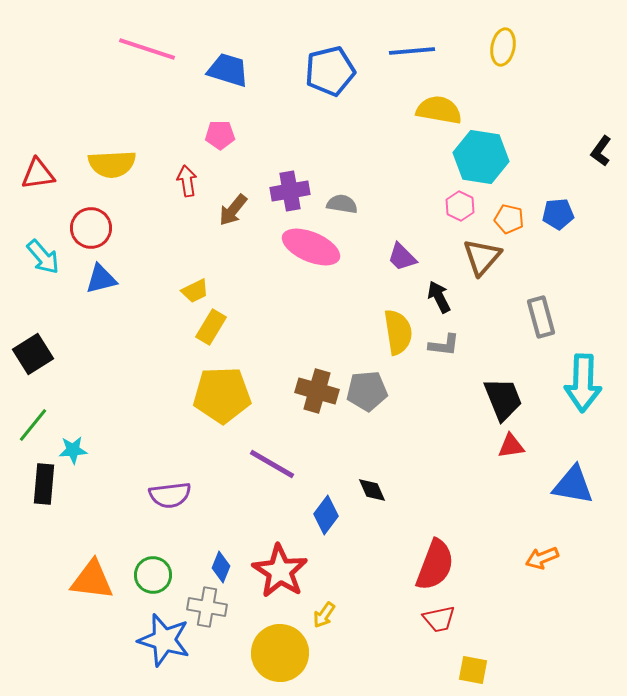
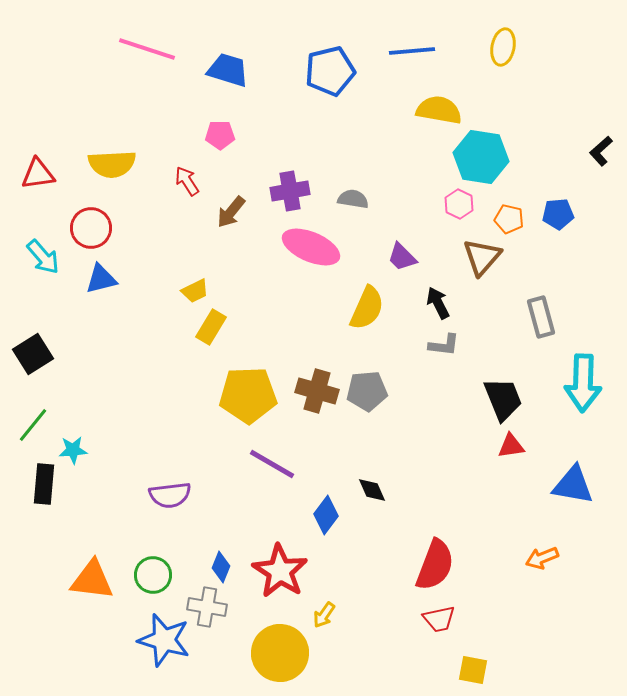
black L-shape at (601, 151): rotated 12 degrees clockwise
red arrow at (187, 181): rotated 24 degrees counterclockwise
gray semicircle at (342, 204): moved 11 px right, 5 px up
pink hexagon at (460, 206): moved 1 px left, 2 px up
brown arrow at (233, 210): moved 2 px left, 2 px down
black arrow at (439, 297): moved 1 px left, 6 px down
yellow semicircle at (398, 332): moved 31 px left, 24 px up; rotated 33 degrees clockwise
yellow pentagon at (222, 395): moved 26 px right
